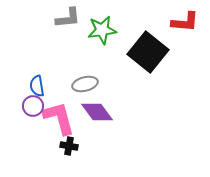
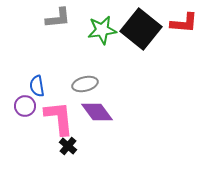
gray L-shape: moved 10 px left
red L-shape: moved 1 px left, 1 px down
black square: moved 7 px left, 23 px up
purple circle: moved 8 px left
pink L-shape: rotated 9 degrees clockwise
black cross: moved 1 px left; rotated 30 degrees clockwise
